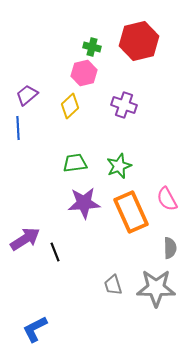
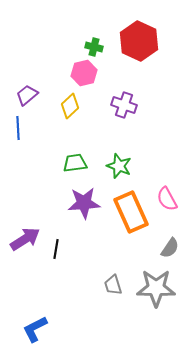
red hexagon: rotated 21 degrees counterclockwise
green cross: moved 2 px right
green star: rotated 30 degrees counterclockwise
gray semicircle: rotated 35 degrees clockwise
black line: moved 1 px right, 3 px up; rotated 30 degrees clockwise
